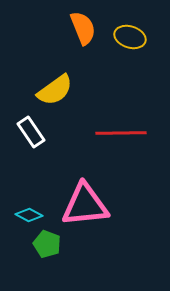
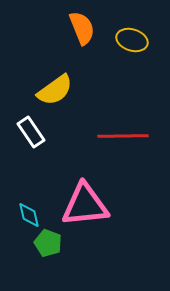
orange semicircle: moved 1 px left
yellow ellipse: moved 2 px right, 3 px down
red line: moved 2 px right, 3 px down
cyan diamond: rotated 48 degrees clockwise
green pentagon: moved 1 px right, 1 px up
